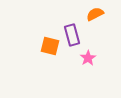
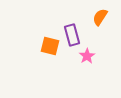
orange semicircle: moved 5 px right, 3 px down; rotated 30 degrees counterclockwise
pink star: moved 1 px left, 2 px up
